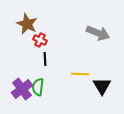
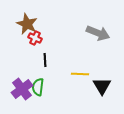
red cross: moved 5 px left, 2 px up
black line: moved 1 px down
